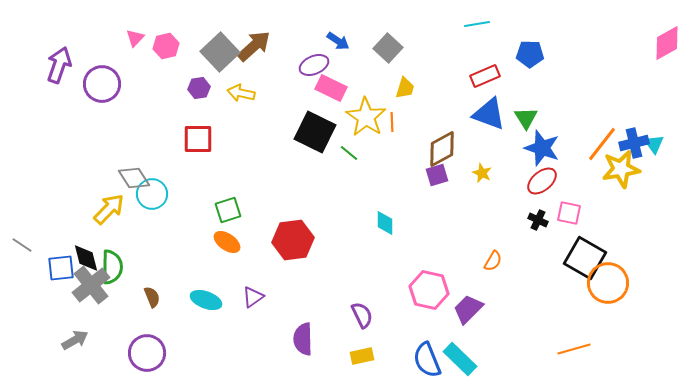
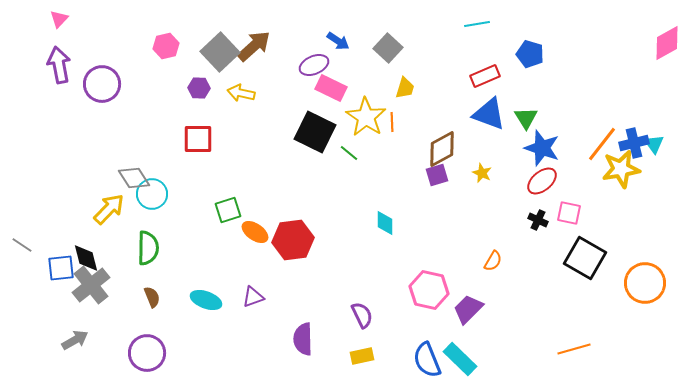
pink triangle at (135, 38): moved 76 px left, 19 px up
blue pentagon at (530, 54): rotated 16 degrees clockwise
purple arrow at (59, 65): rotated 30 degrees counterclockwise
purple hexagon at (199, 88): rotated 10 degrees clockwise
orange ellipse at (227, 242): moved 28 px right, 10 px up
green semicircle at (112, 267): moved 36 px right, 19 px up
orange circle at (608, 283): moved 37 px right
purple triangle at (253, 297): rotated 15 degrees clockwise
